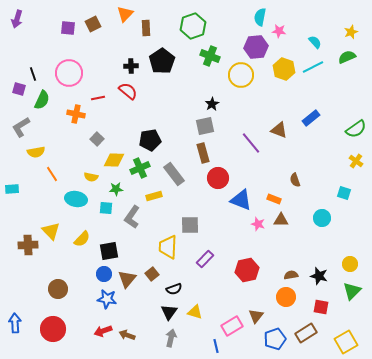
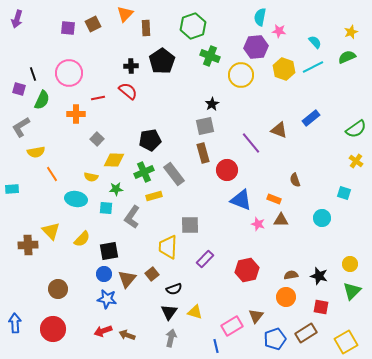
orange cross at (76, 114): rotated 12 degrees counterclockwise
green cross at (140, 168): moved 4 px right, 4 px down
red circle at (218, 178): moved 9 px right, 8 px up
